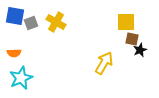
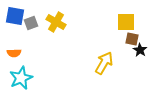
black star: rotated 16 degrees counterclockwise
